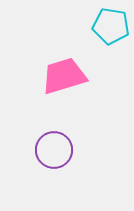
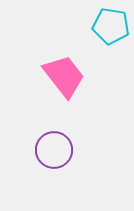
pink trapezoid: rotated 69 degrees clockwise
